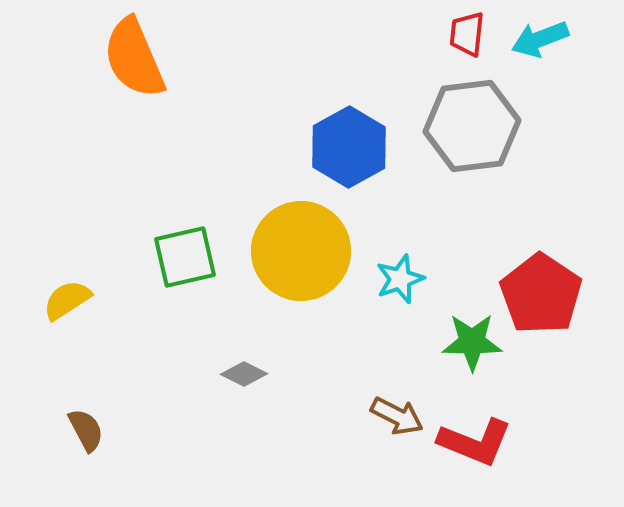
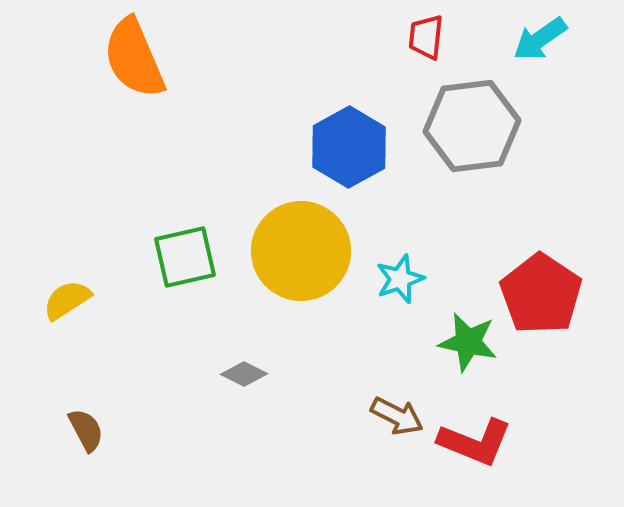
red trapezoid: moved 41 px left, 3 px down
cyan arrow: rotated 14 degrees counterclockwise
green star: moved 4 px left; rotated 12 degrees clockwise
